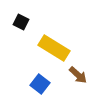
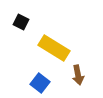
brown arrow: rotated 36 degrees clockwise
blue square: moved 1 px up
